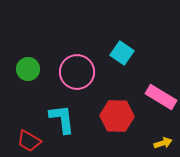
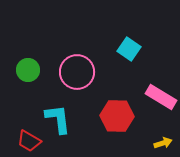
cyan square: moved 7 px right, 4 px up
green circle: moved 1 px down
cyan L-shape: moved 4 px left
